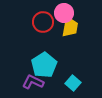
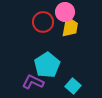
pink circle: moved 1 px right, 1 px up
cyan pentagon: moved 3 px right
cyan square: moved 3 px down
